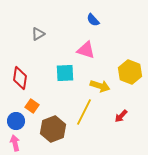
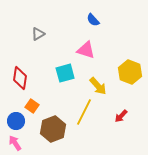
cyan square: rotated 12 degrees counterclockwise
yellow arrow: moved 2 px left; rotated 30 degrees clockwise
pink arrow: rotated 21 degrees counterclockwise
